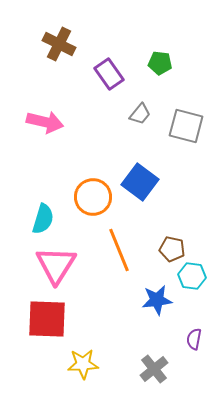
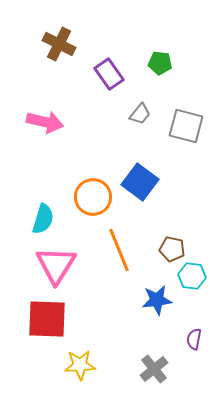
yellow star: moved 3 px left, 1 px down
